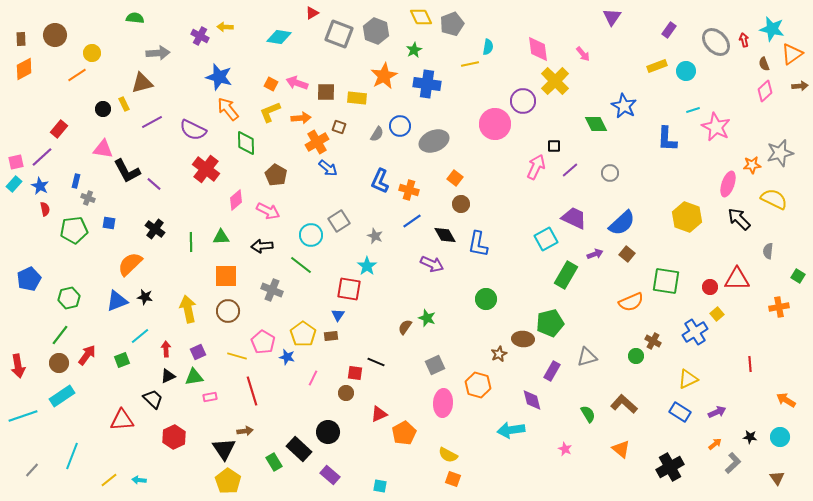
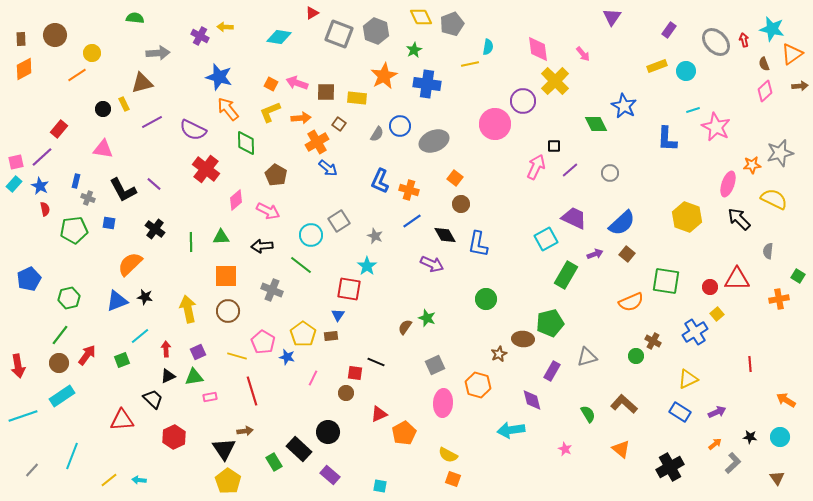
brown square at (339, 127): moved 3 px up; rotated 16 degrees clockwise
black L-shape at (127, 171): moved 4 px left, 19 px down
orange cross at (779, 307): moved 8 px up
